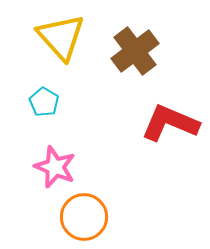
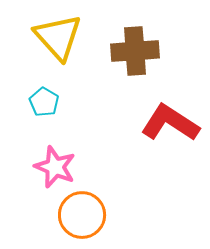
yellow triangle: moved 3 px left
brown cross: rotated 33 degrees clockwise
red L-shape: rotated 10 degrees clockwise
orange circle: moved 2 px left, 2 px up
